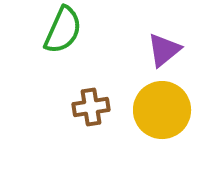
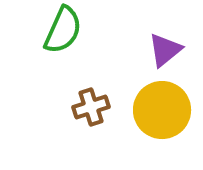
purple triangle: moved 1 px right
brown cross: rotated 9 degrees counterclockwise
